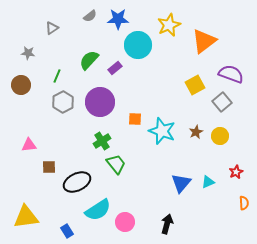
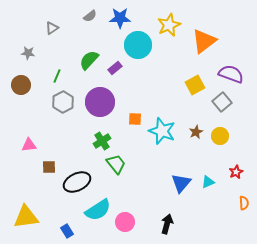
blue star: moved 2 px right, 1 px up
